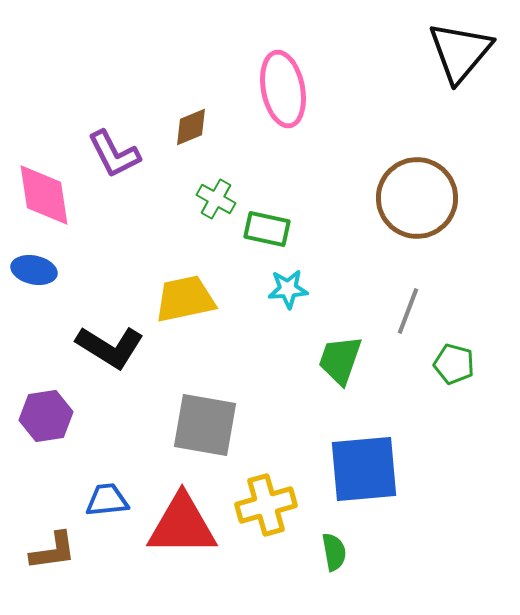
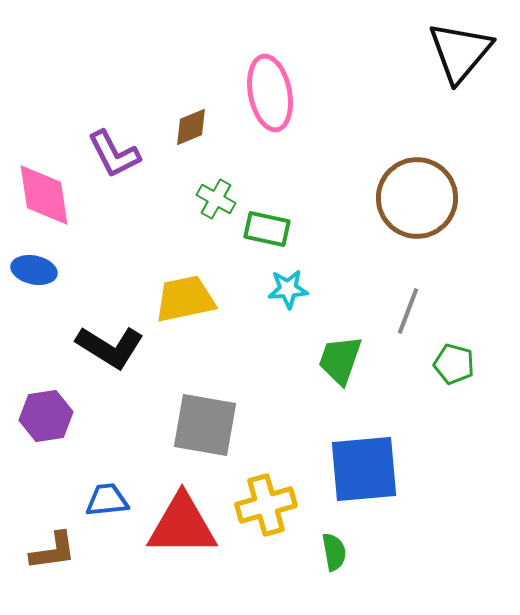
pink ellipse: moved 13 px left, 4 px down
